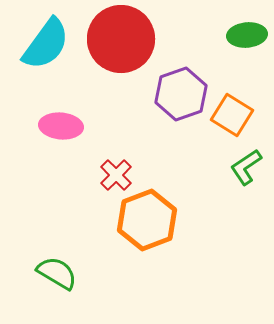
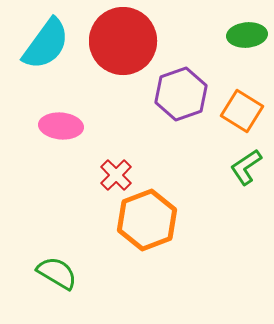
red circle: moved 2 px right, 2 px down
orange square: moved 10 px right, 4 px up
